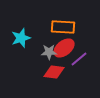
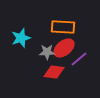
gray star: moved 2 px left
